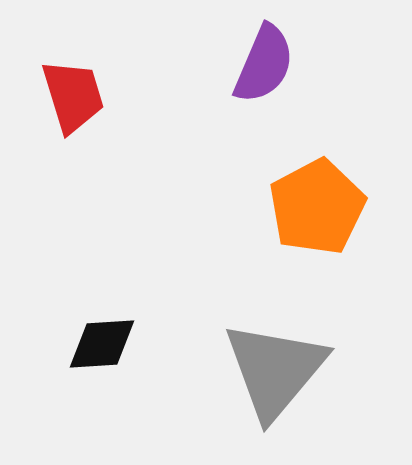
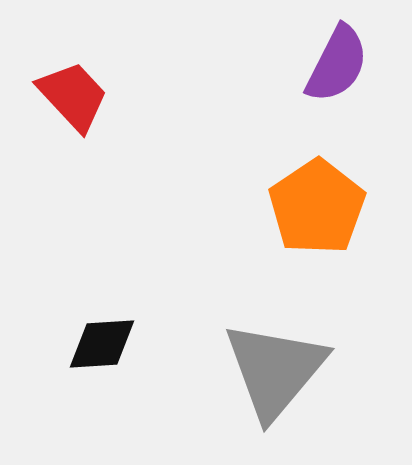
purple semicircle: moved 73 px right; rotated 4 degrees clockwise
red trapezoid: rotated 26 degrees counterclockwise
orange pentagon: rotated 6 degrees counterclockwise
